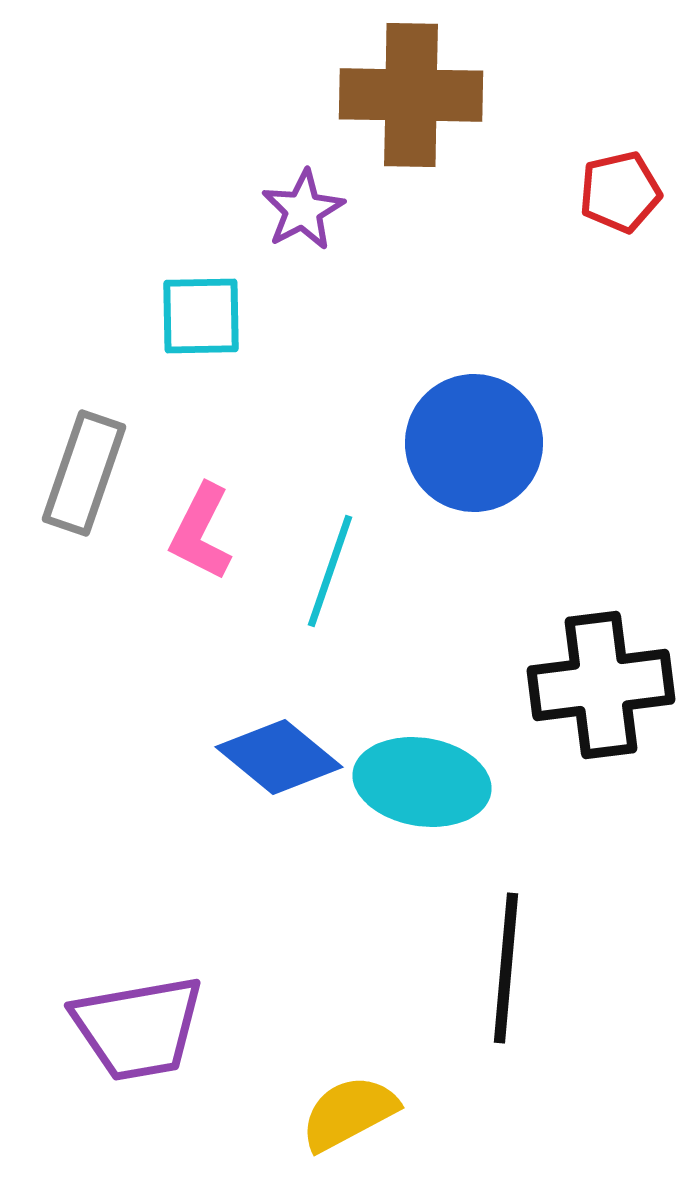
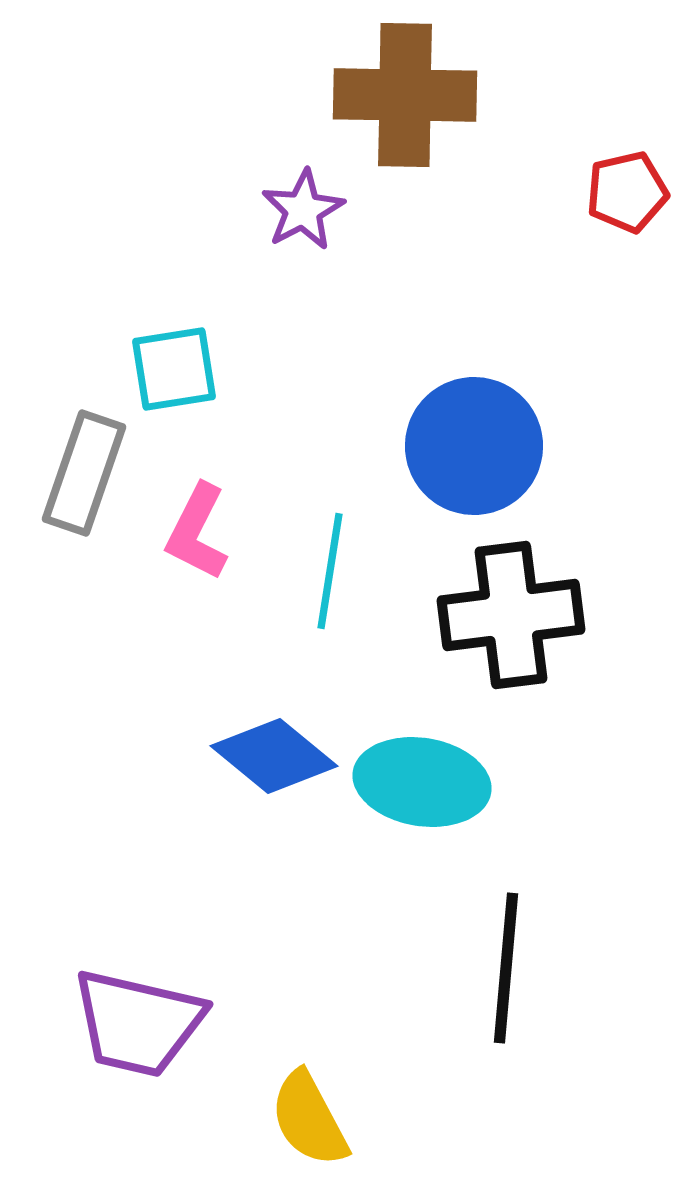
brown cross: moved 6 px left
red pentagon: moved 7 px right
cyan square: moved 27 px left, 53 px down; rotated 8 degrees counterclockwise
blue circle: moved 3 px down
pink L-shape: moved 4 px left
cyan line: rotated 10 degrees counterclockwise
black cross: moved 90 px left, 70 px up
blue diamond: moved 5 px left, 1 px up
purple trapezoid: moved 5 px up; rotated 23 degrees clockwise
yellow semicircle: moved 40 px left, 6 px down; rotated 90 degrees counterclockwise
